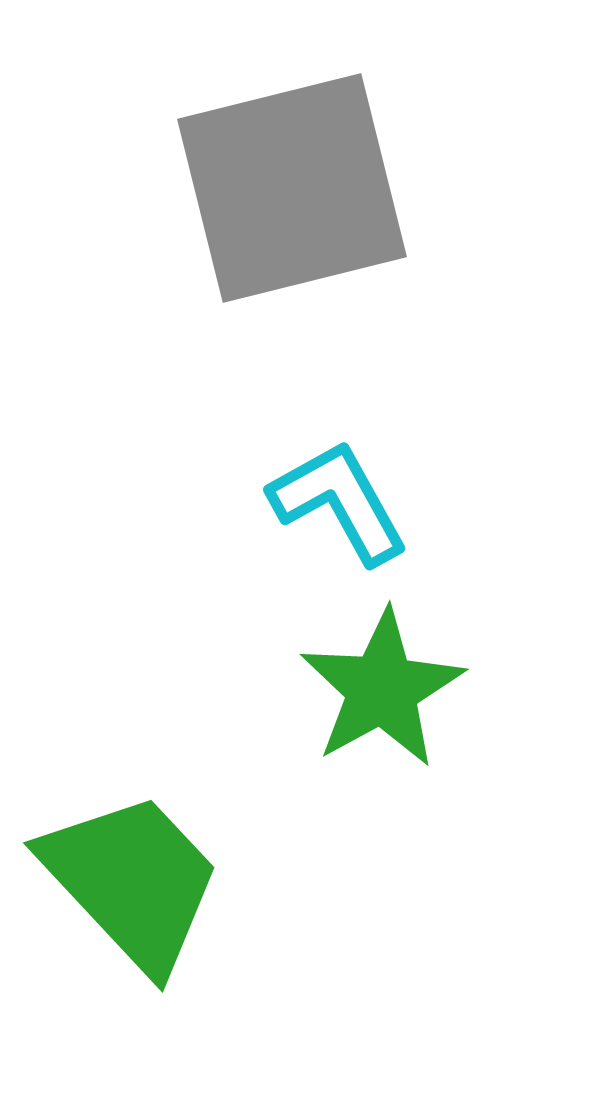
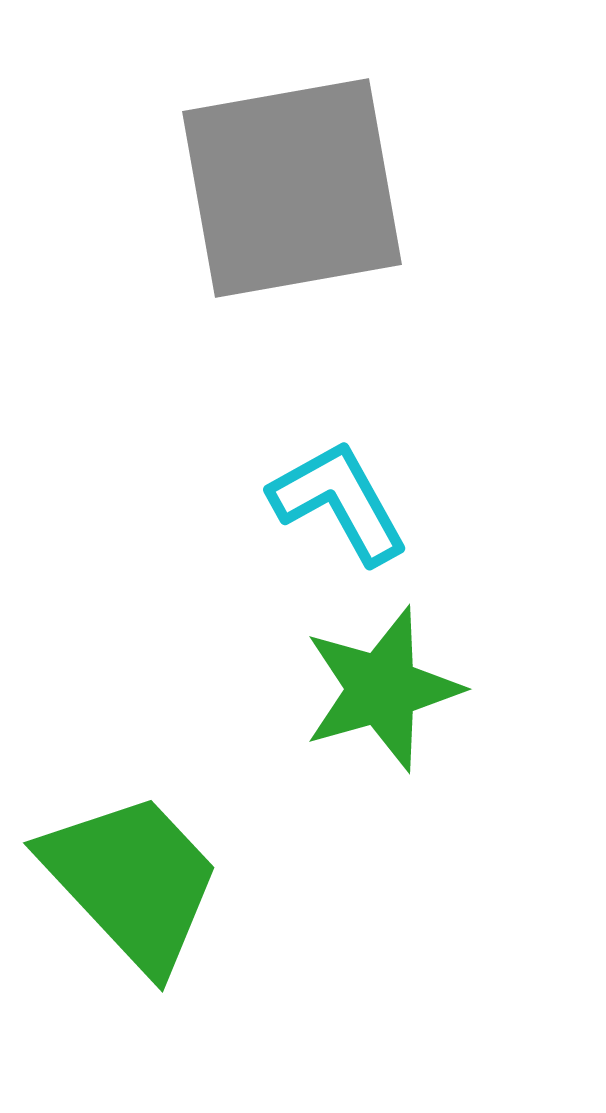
gray square: rotated 4 degrees clockwise
green star: rotated 13 degrees clockwise
